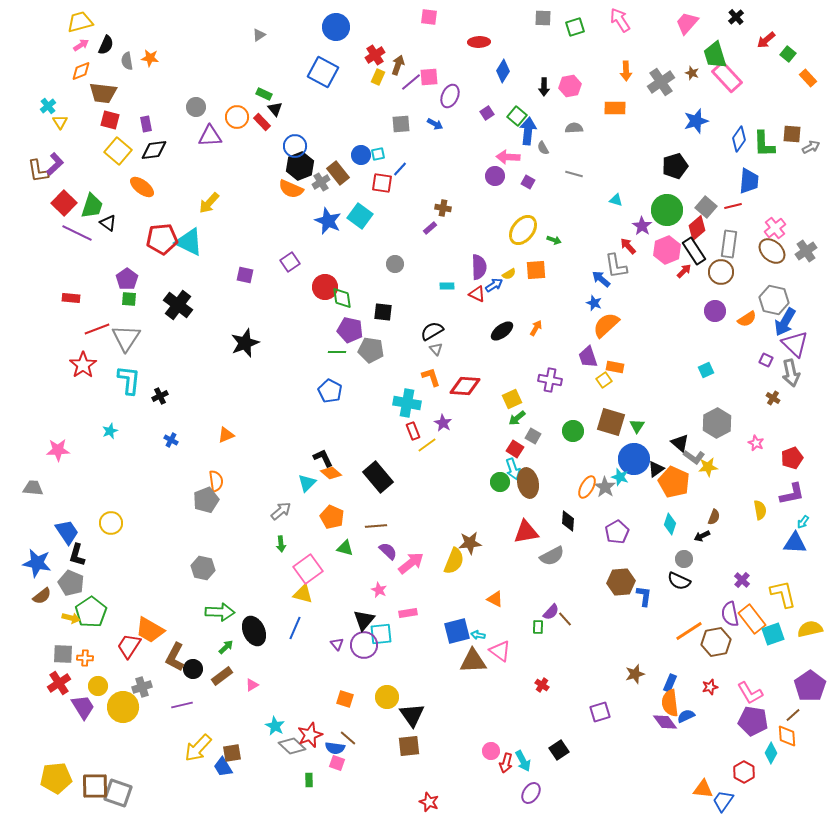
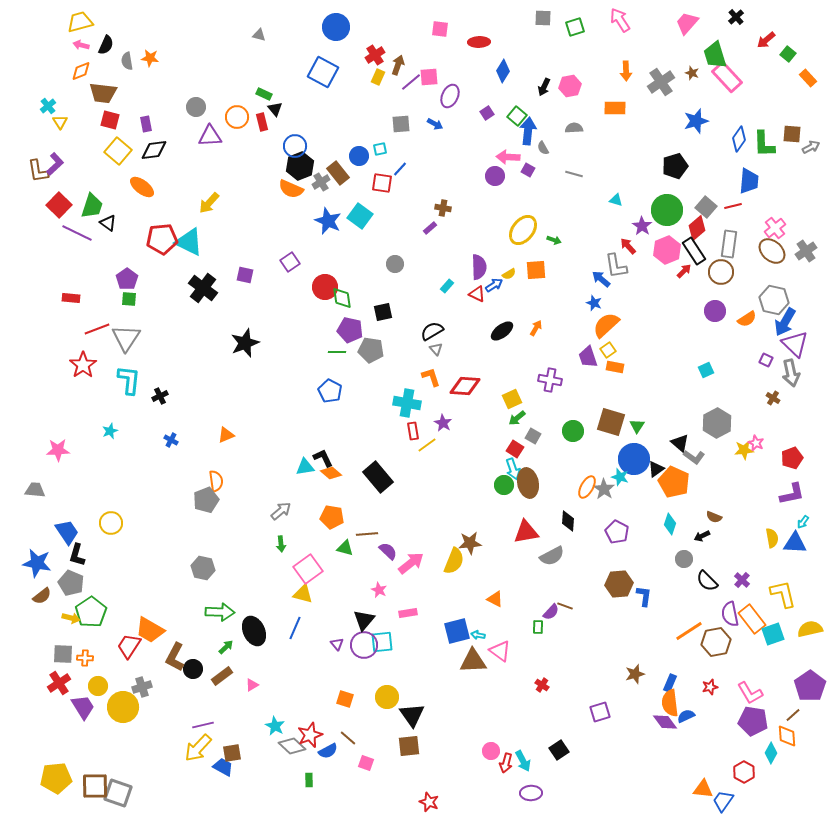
pink square at (429, 17): moved 11 px right, 12 px down
gray triangle at (259, 35): rotated 48 degrees clockwise
pink arrow at (81, 45): rotated 133 degrees counterclockwise
black arrow at (544, 87): rotated 24 degrees clockwise
red rectangle at (262, 122): rotated 30 degrees clockwise
cyan square at (378, 154): moved 2 px right, 5 px up
blue circle at (361, 155): moved 2 px left, 1 px down
purple square at (528, 182): moved 12 px up
red square at (64, 203): moved 5 px left, 2 px down
cyan rectangle at (447, 286): rotated 48 degrees counterclockwise
black cross at (178, 305): moved 25 px right, 17 px up
black square at (383, 312): rotated 18 degrees counterclockwise
yellow square at (604, 380): moved 4 px right, 30 px up
red rectangle at (413, 431): rotated 12 degrees clockwise
yellow star at (708, 467): moved 36 px right, 17 px up
green circle at (500, 482): moved 4 px right, 3 px down
cyan triangle at (307, 483): moved 2 px left, 16 px up; rotated 36 degrees clockwise
gray star at (605, 487): moved 1 px left, 2 px down
gray trapezoid at (33, 488): moved 2 px right, 2 px down
yellow semicircle at (760, 510): moved 12 px right, 28 px down
orange pentagon at (332, 517): rotated 15 degrees counterclockwise
brown semicircle at (714, 517): rotated 91 degrees clockwise
brown line at (376, 526): moved 9 px left, 8 px down
purple pentagon at (617, 532): rotated 15 degrees counterclockwise
black semicircle at (679, 581): moved 28 px right; rotated 20 degrees clockwise
brown hexagon at (621, 582): moved 2 px left, 2 px down
brown line at (565, 619): moved 13 px up; rotated 28 degrees counterclockwise
cyan square at (381, 634): moved 1 px right, 8 px down
purple line at (182, 705): moved 21 px right, 20 px down
blue semicircle at (335, 748): moved 7 px left, 3 px down; rotated 36 degrees counterclockwise
pink square at (337, 763): moved 29 px right
blue trapezoid at (223, 767): rotated 150 degrees clockwise
purple ellipse at (531, 793): rotated 55 degrees clockwise
